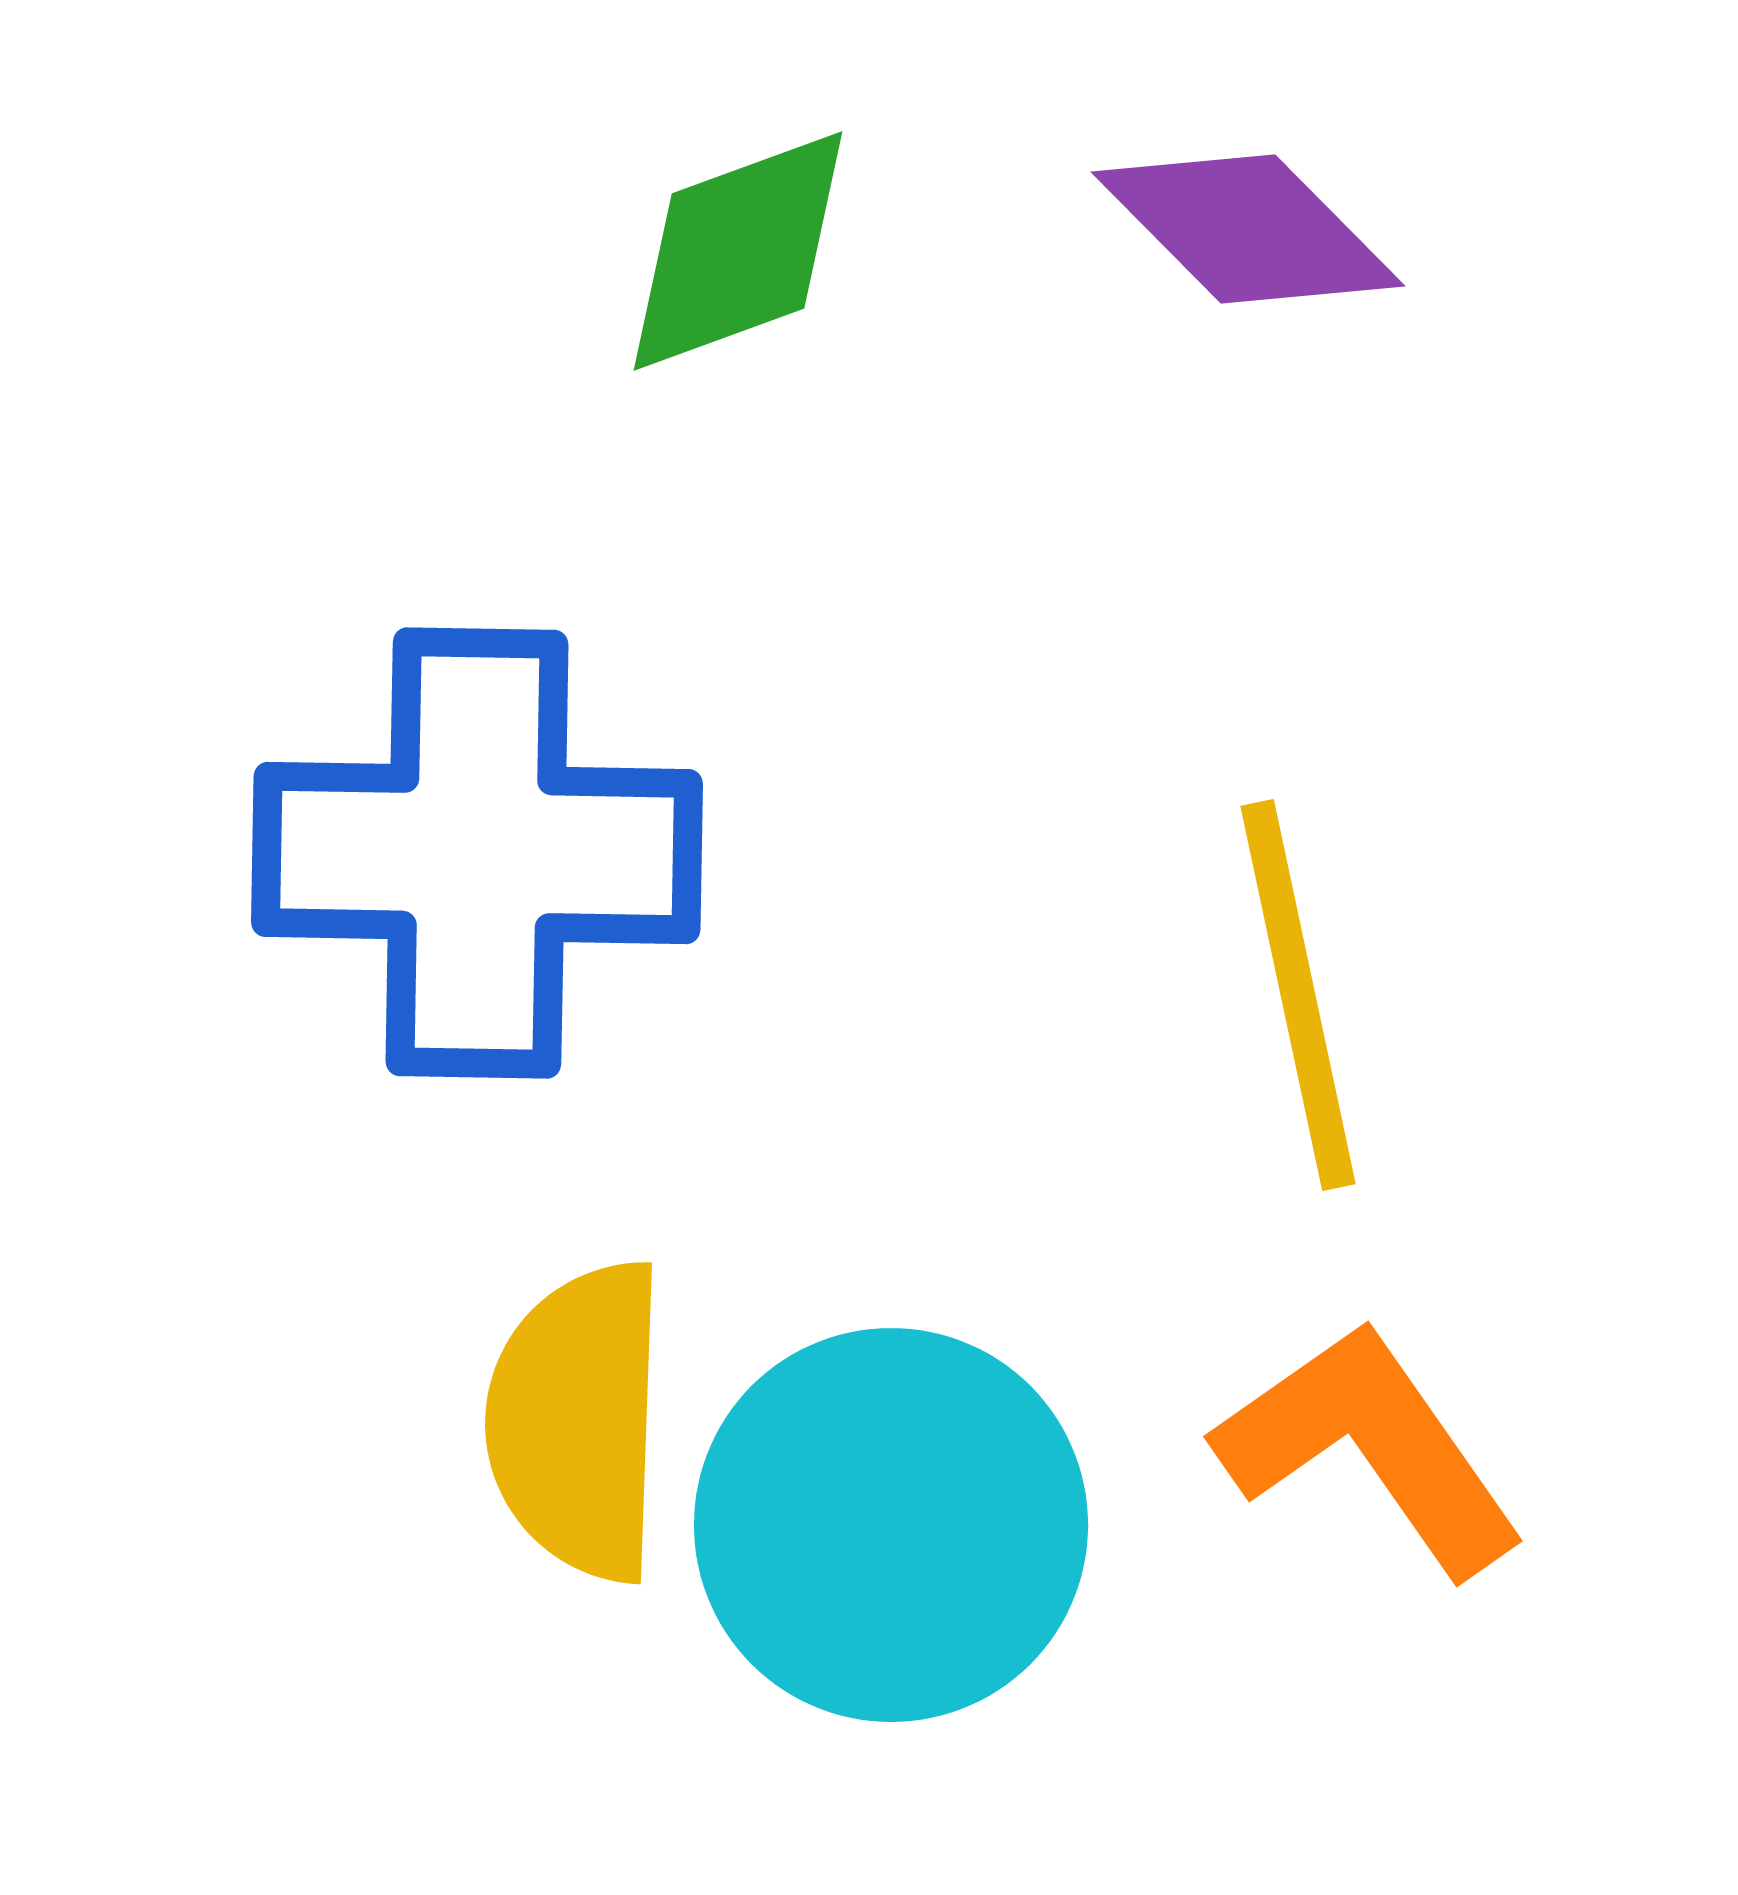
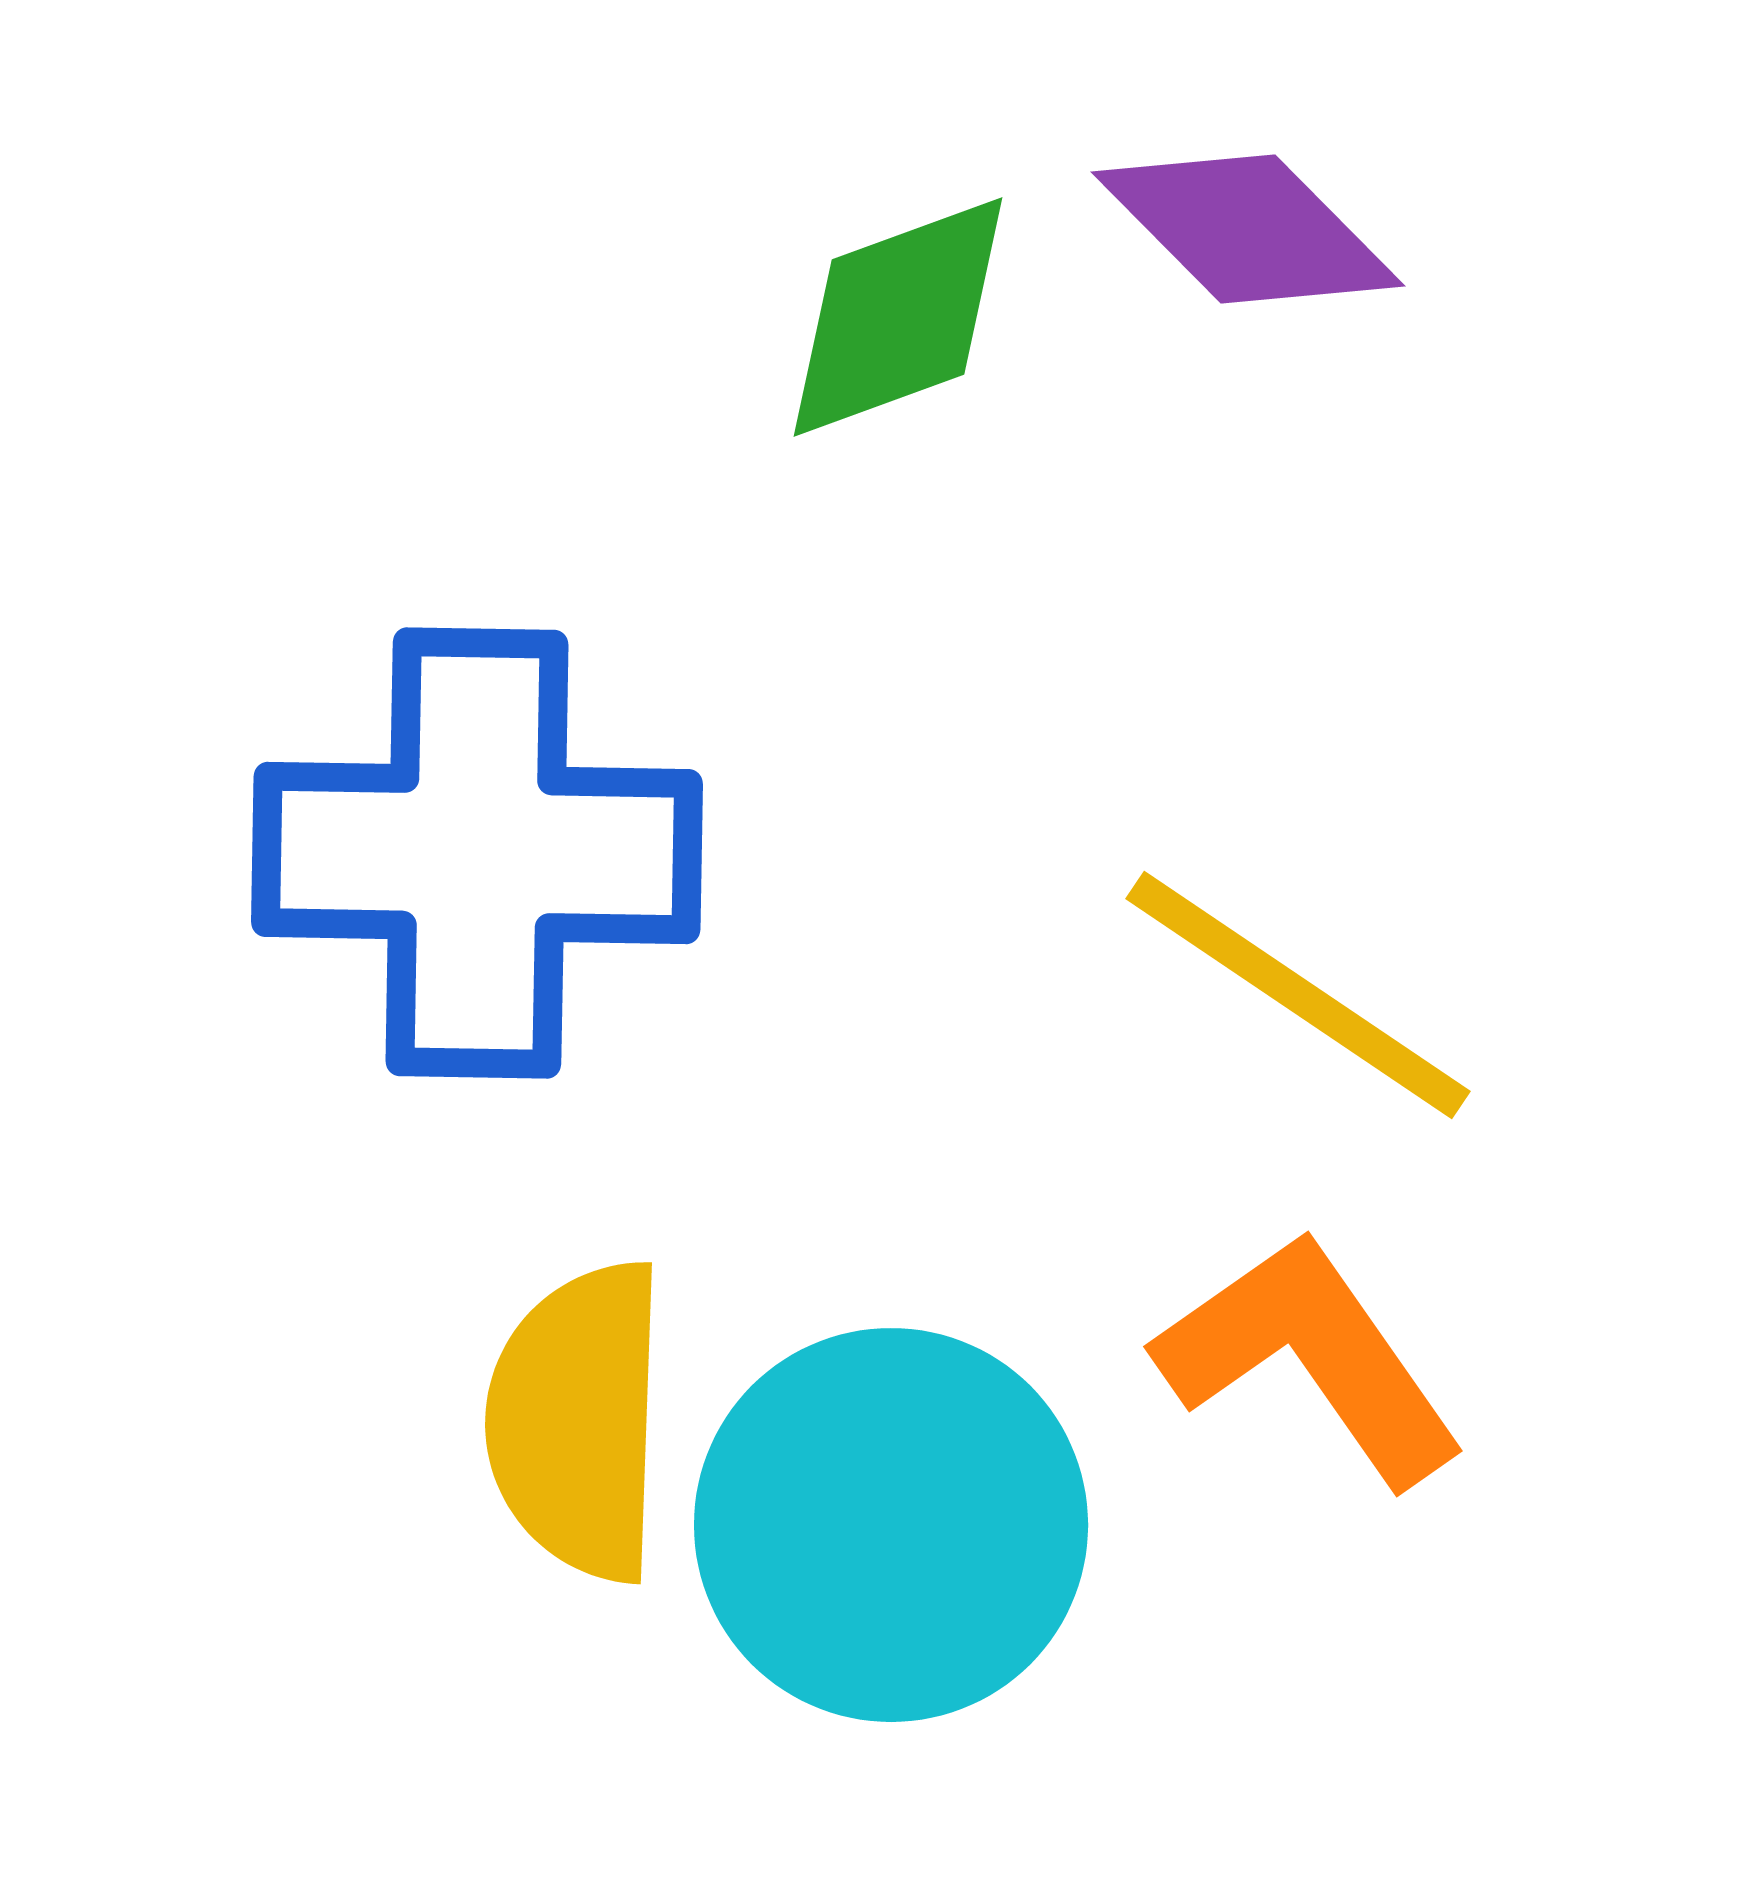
green diamond: moved 160 px right, 66 px down
yellow line: rotated 44 degrees counterclockwise
orange L-shape: moved 60 px left, 90 px up
